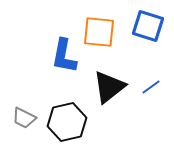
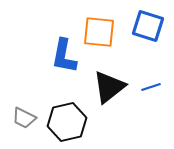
blue line: rotated 18 degrees clockwise
